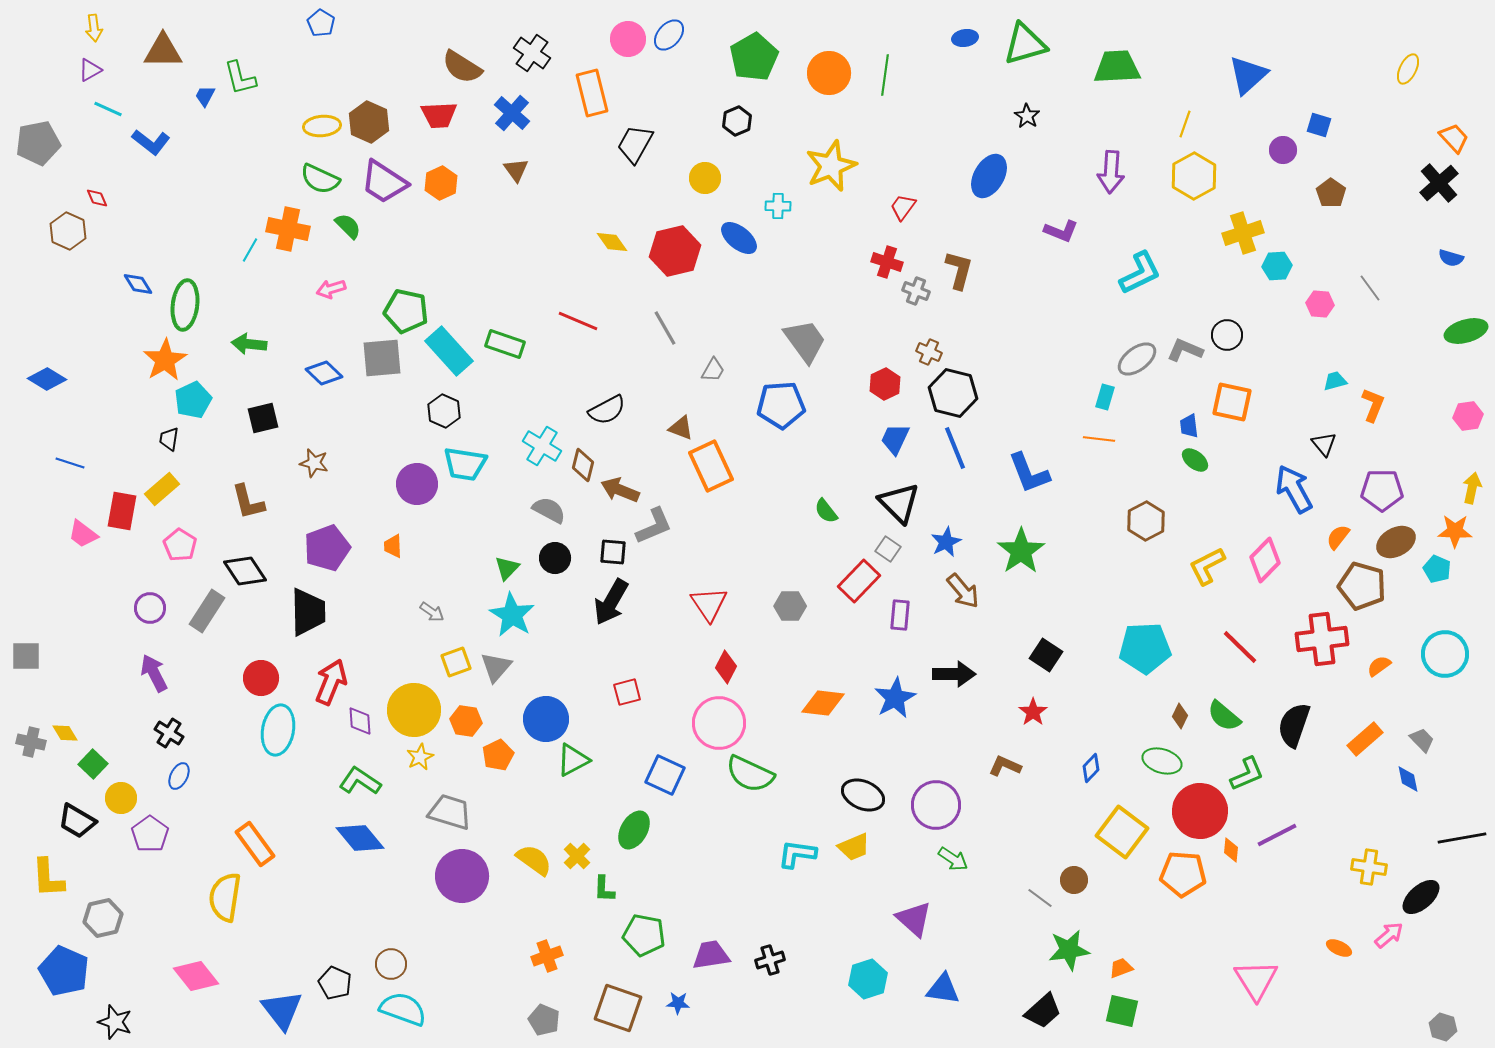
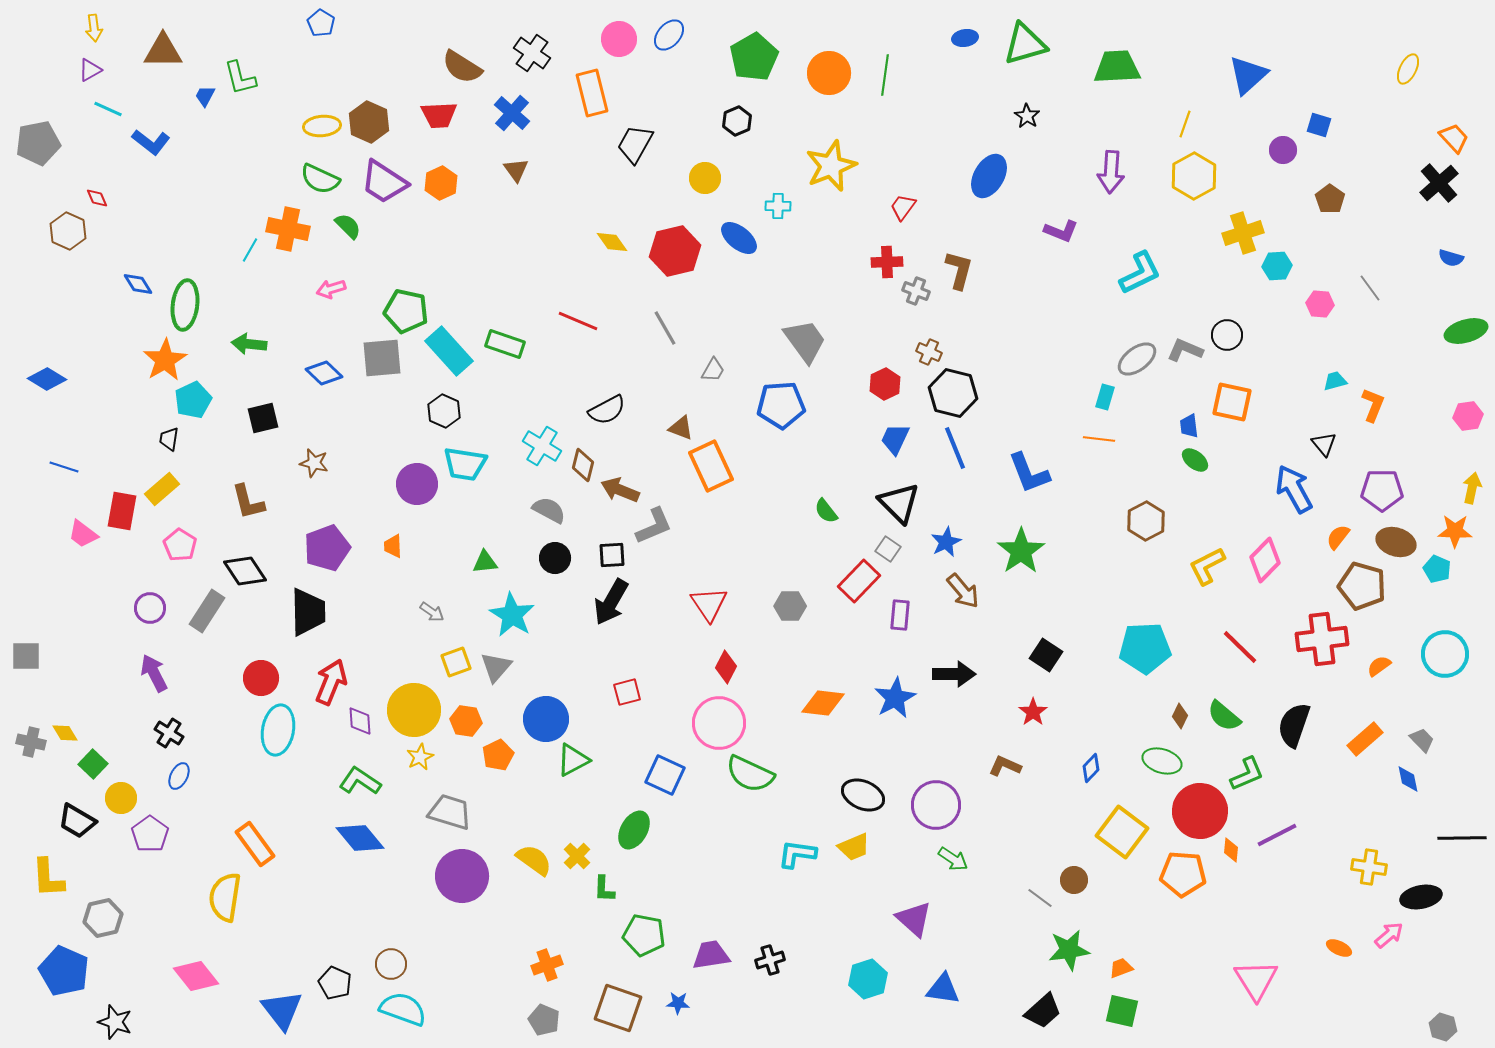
pink circle at (628, 39): moved 9 px left
brown pentagon at (1331, 193): moved 1 px left, 6 px down
red cross at (887, 262): rotated 20 degrees counterclockwise
blue line at (70, 463): moved 6 px left, 4 px down
brown ellipse at (1396, 542): rotated 45 degrees clockwise
black square at (613, 552): moved 1 px left, 3 px down; rotated 8 degrees counterclockwise
green triangle at (507, 568): moved 22 px left, 6 px up; rotated 40 degrees clockwise
black line at (1462, 838): rotated 9 degrees clockwise
black ellipse at (1421, 897): rotated 30 degrees clockwise
orange cross at (547, 956): moved 9 px down
